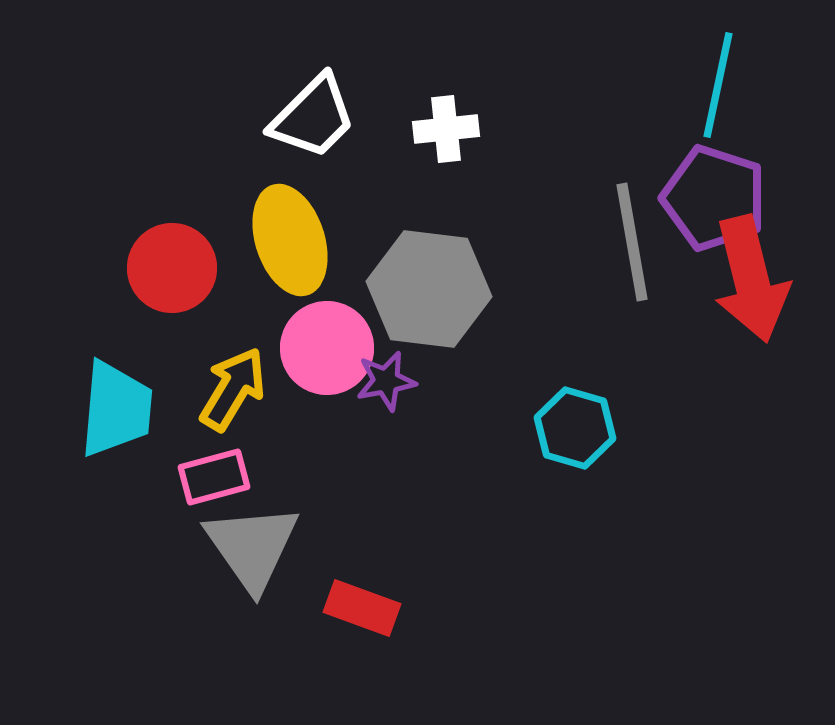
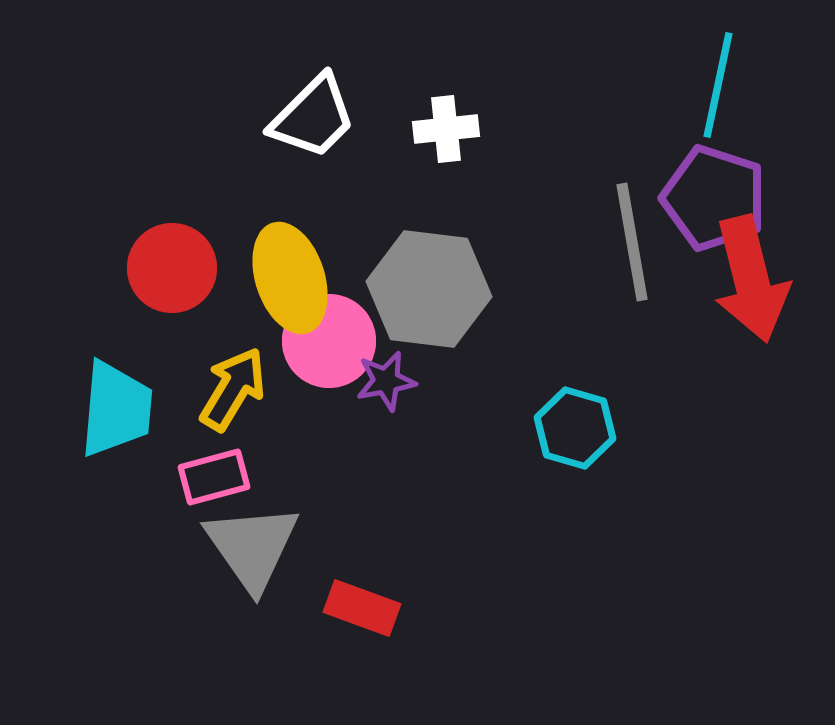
yellow ellipse: moved 38 px down
pink circle: moved 2 px right, 7 px up
